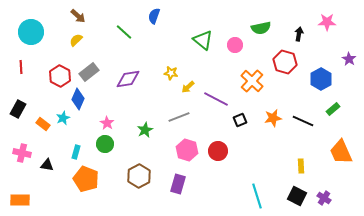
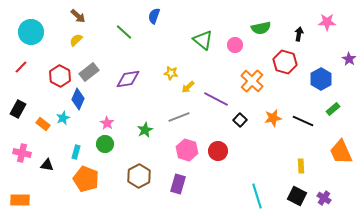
red line at (21, 67): rotated 48 degrees clockwise
black square at (240, 120): rotated 24 degrees counterclockwise
